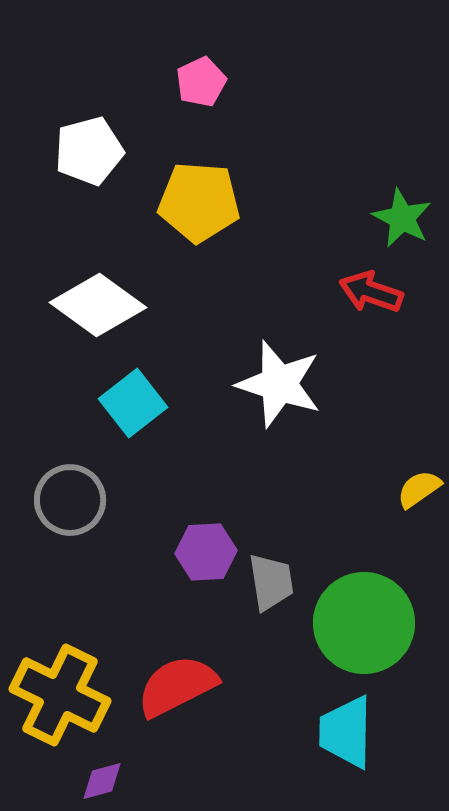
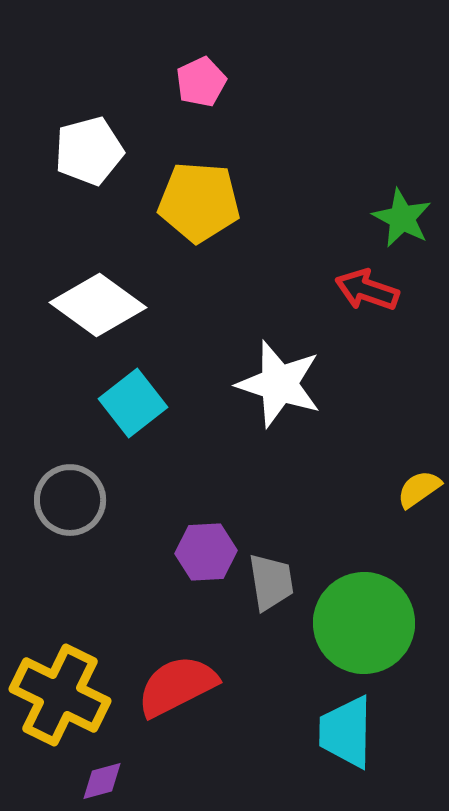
red arrow: moved 4 px left, 2 px up
